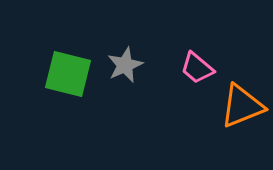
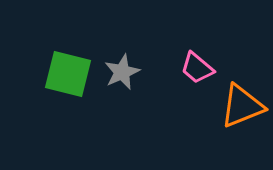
gray star: moved 3 px left, 7 px down
